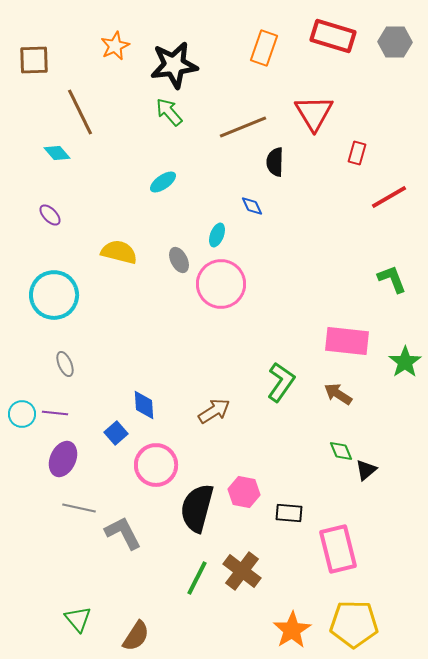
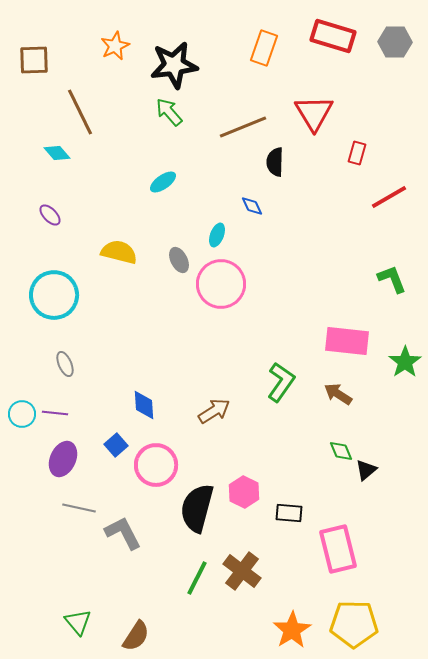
blue square at (116, 433): moved 12 px down
pink hexagon at (244, 492): rotated 16 degrees clockwise
green triangle at (78, 619): moved 3 px down
